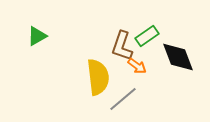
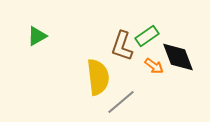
orange arrow: moved 17 px right
gray line: moved 2 px left, 3 px down
